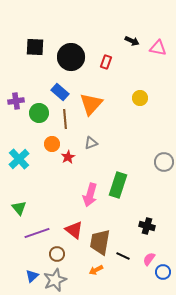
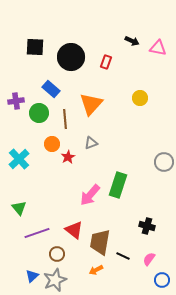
blue rectangle: moved 9 px left, 3 px up
pink arrow: rotated 25 degrees clockwise
blue circle: moved 1 px left, 8 px down
